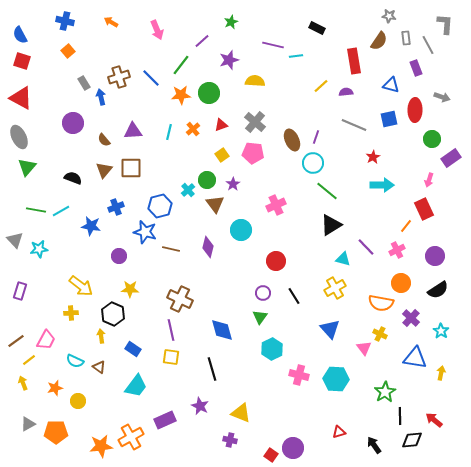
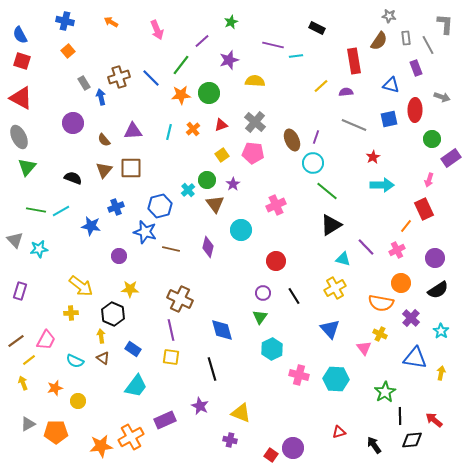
purple circle at (435, 256): moved 2 px down
brown triangle at (99, 367): moved 4 px right, 9 px up
